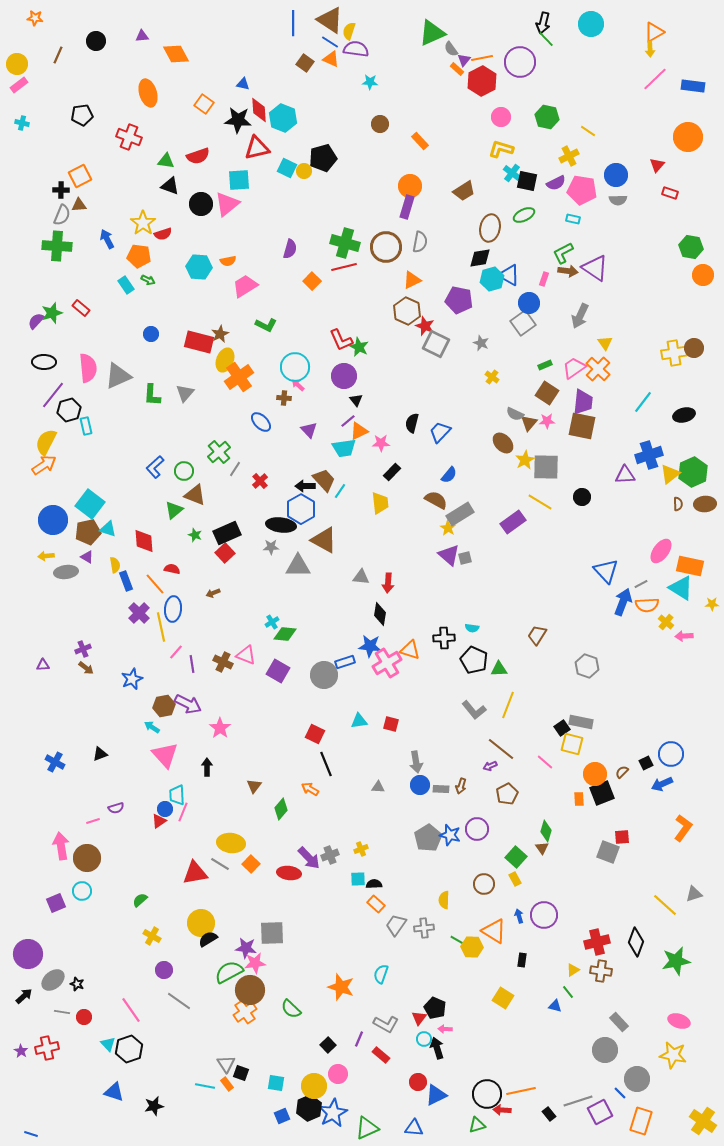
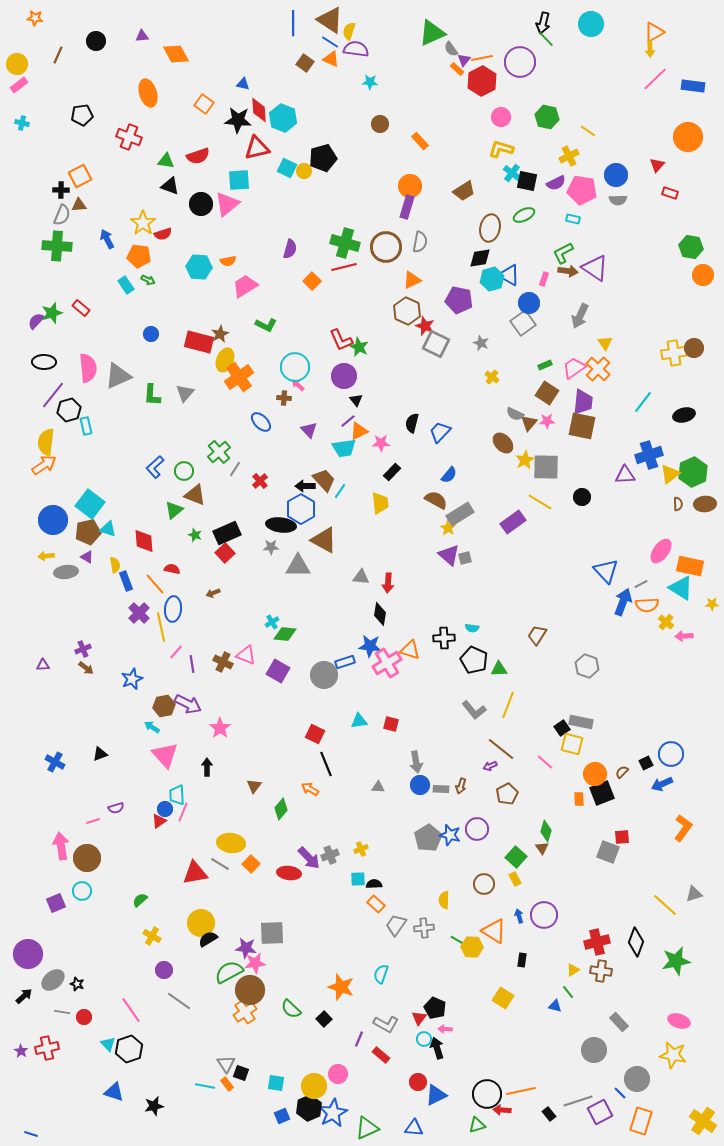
yellow semicircle at (46, 442): rotated 20 degrees counterclockwise
black square at (328, 1045): moved 4 px left, 26 px up
gray circle at (605, 1050): moved 11 px left
